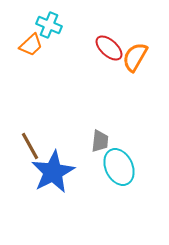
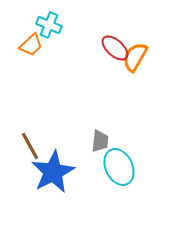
red ellipse: moved 6 px right
